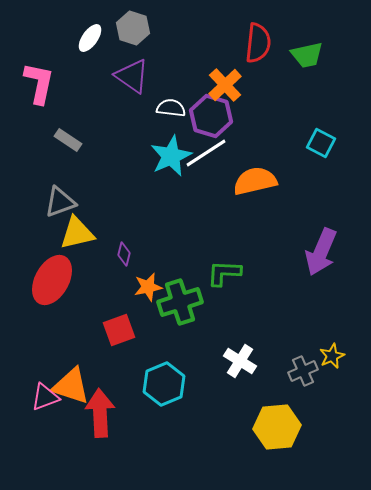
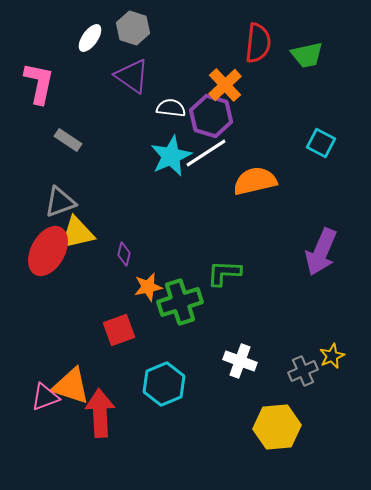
red ellipse: moved 4 px left, 29 px up
white cross: rotated 12 degrees counterclockwise
